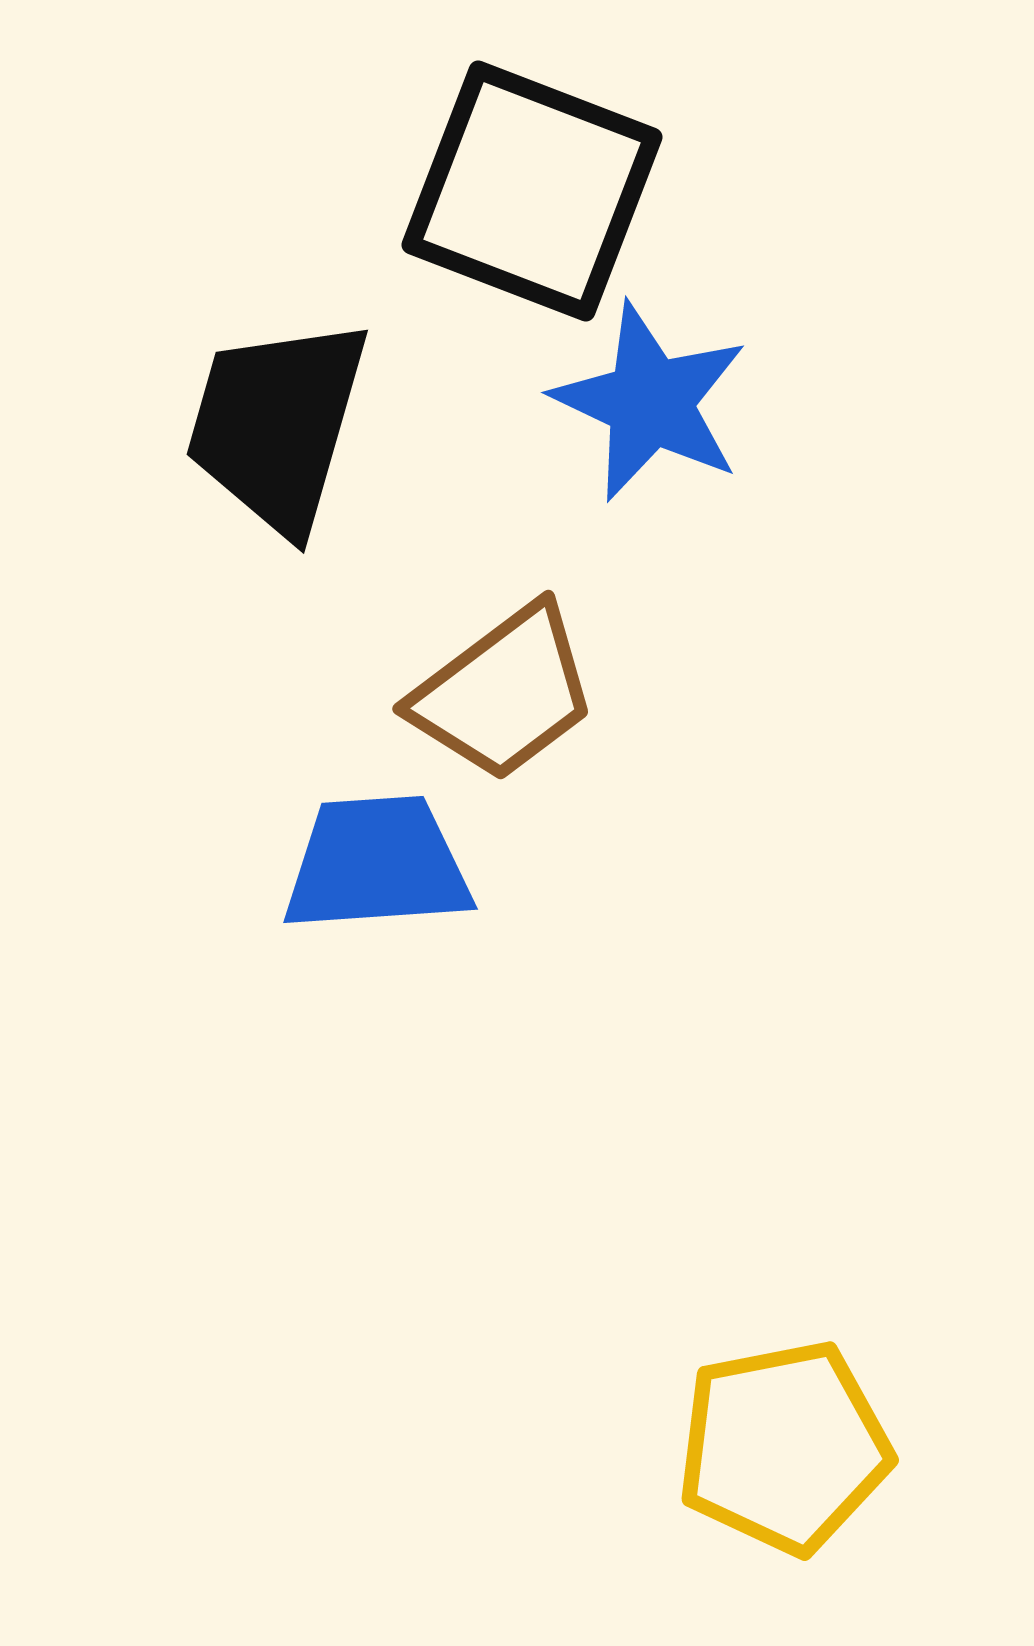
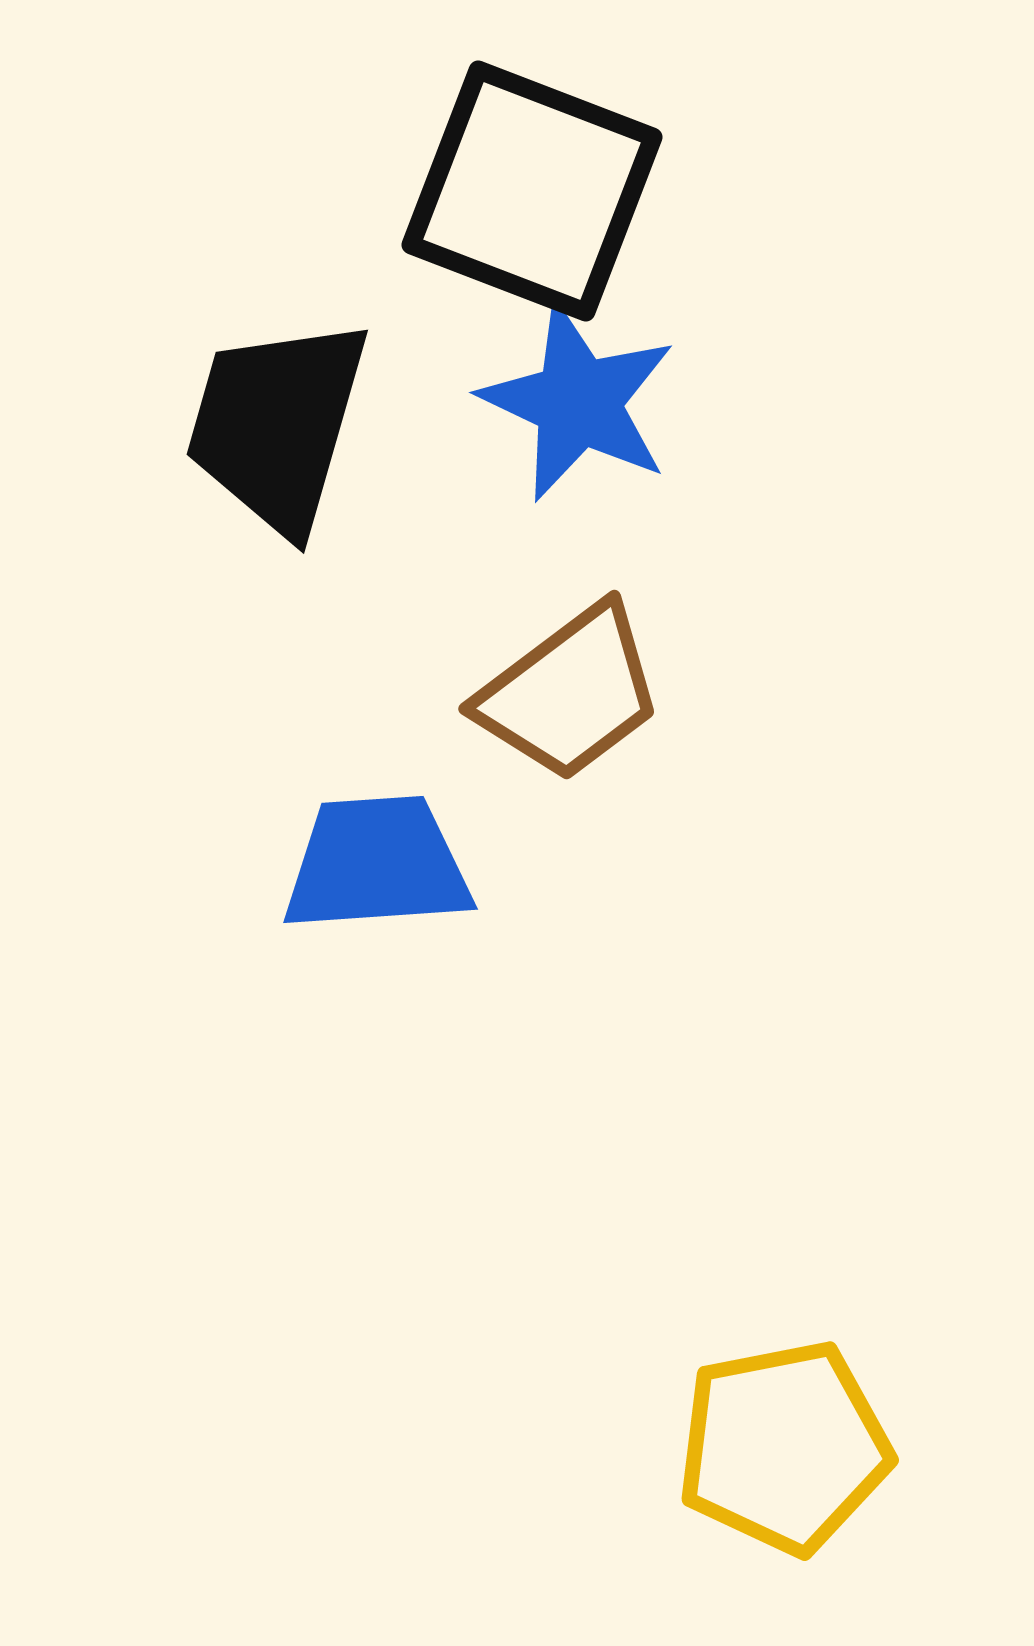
blue star: moved 72 px left
brown trapezoid: moved 66 px right
